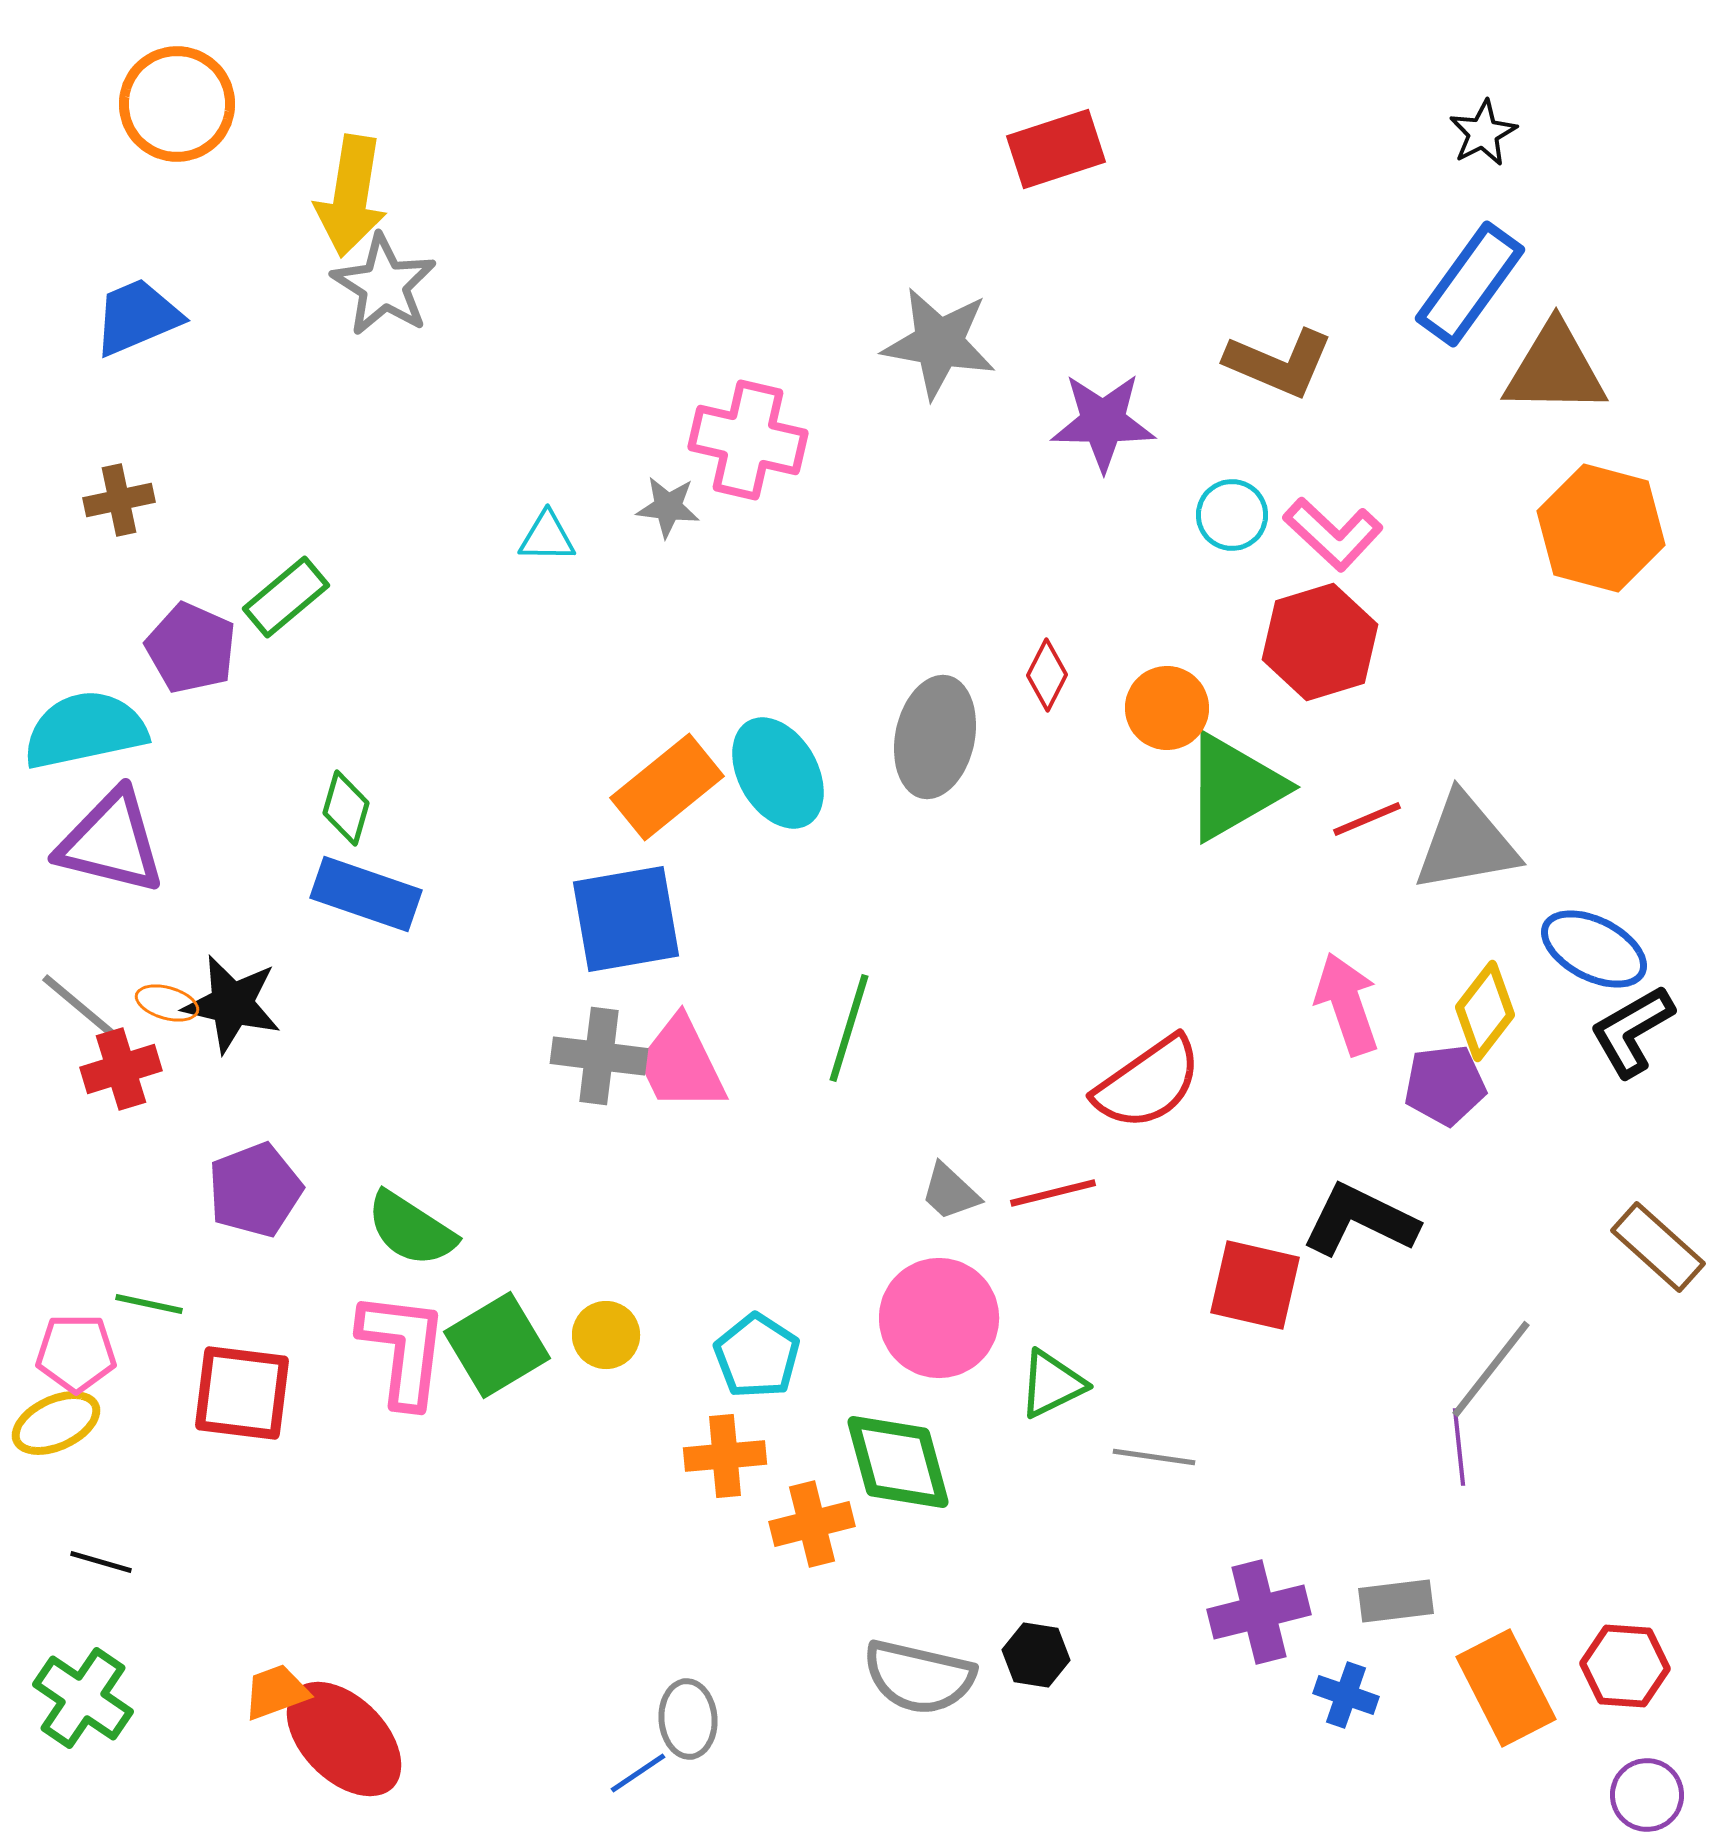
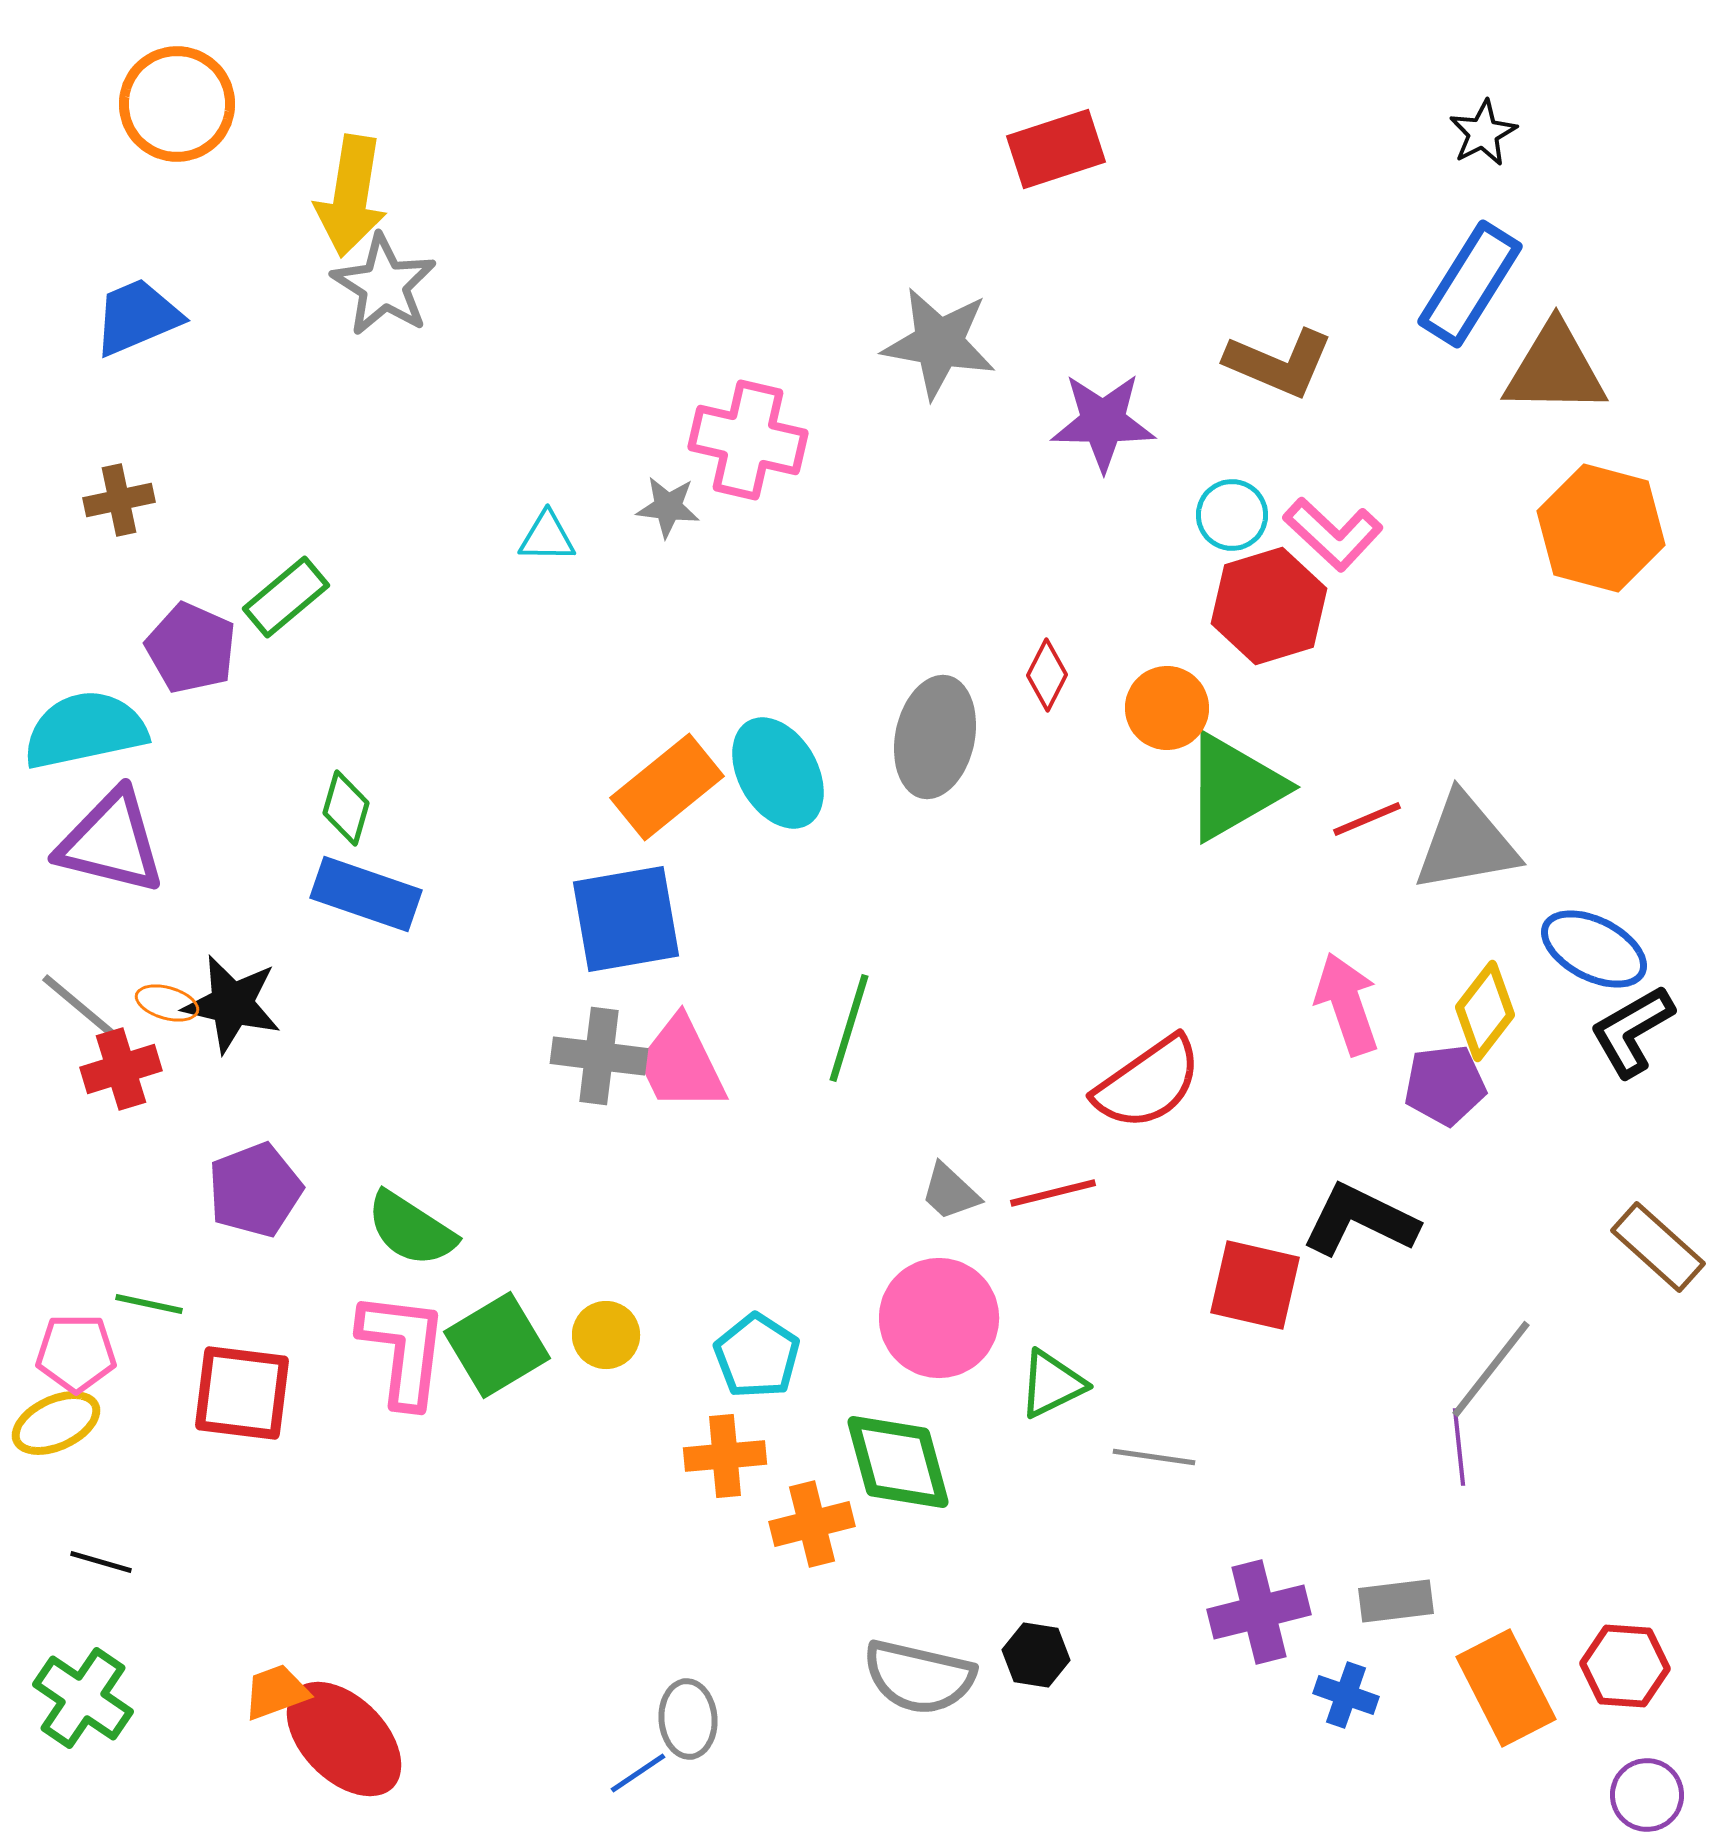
blue rectangle at (1470, 284): rotated 4 degrees counterclockwise
red hexagon at (1320, 642): moved 51 px left, 36 px up
